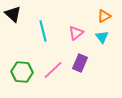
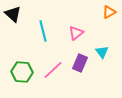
orange triangle: moved 5 px right, 4 px up
cyan triangle: moved 15 px down
